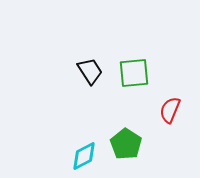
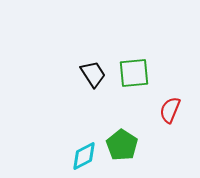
black trapezoid: moved 3 px right, 3 px down
green pentagon: moved 4 px left, 1 px down
